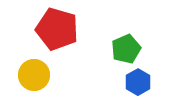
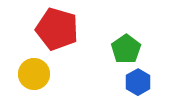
green pentagon: rotated 12 degrees counterclockwise
yellow circle: moved 1 px up
